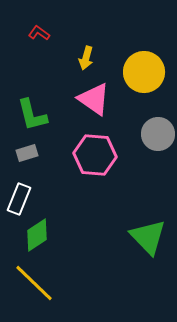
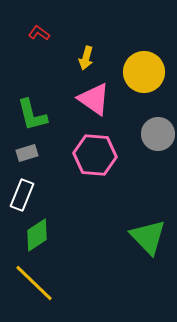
white rectangle: moved 3 px right, 4 px up
